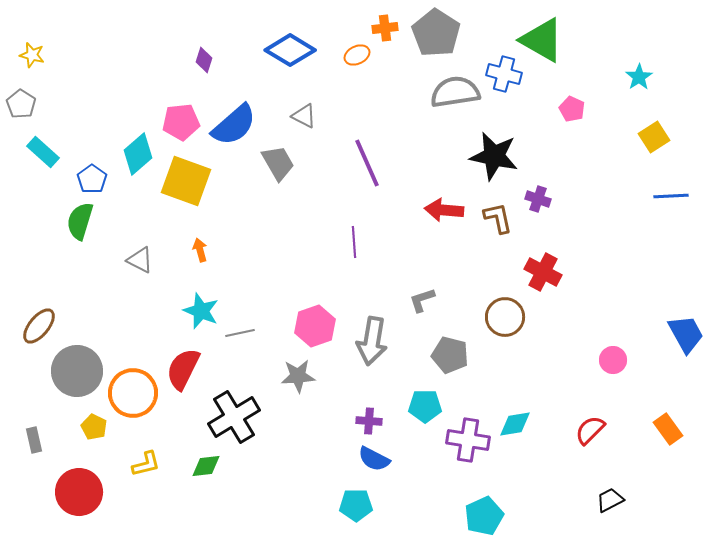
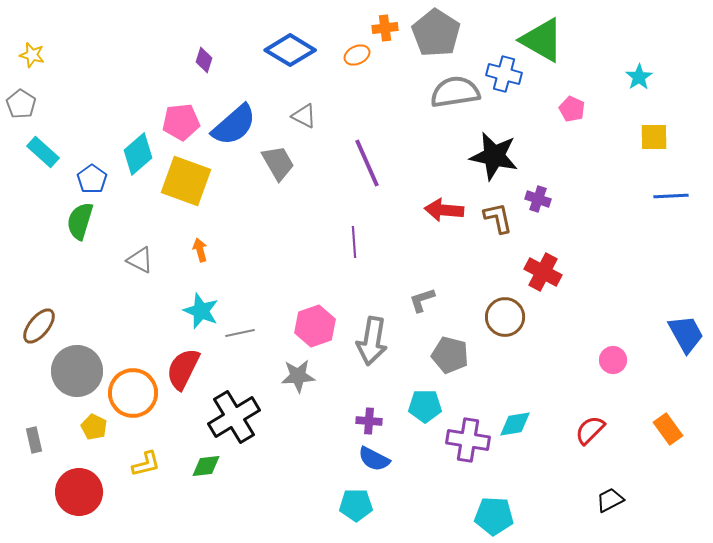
yellow square at (654, 137): rotated 32 degrees clockwise
cyan pentagon at (484, 516): moved 10 px right; rotated 27 degrees clockwise
